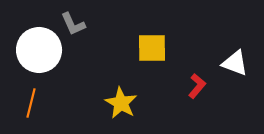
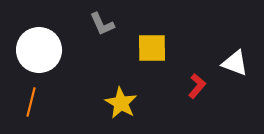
gray L-shape: moved 29 px right
orange line: moved 1 px up
